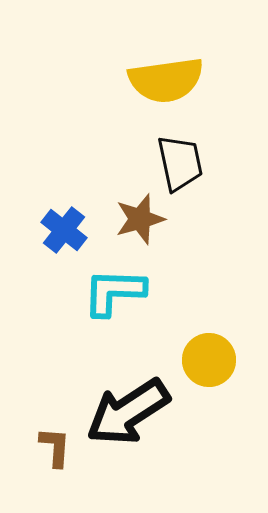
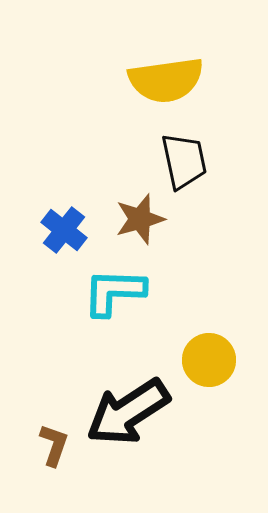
black trapezoid: moved 4 px right, 2 px up
brown L-shape: moved 1 px left, 2 px up; rotated 15 degrees clockwise
